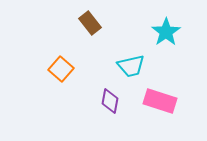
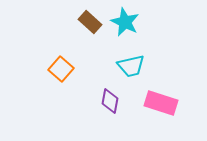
brown rectangle: moved 1 px up; rotated 10 degrees counterclockwise
cyan star: moved 41 px left, 10 px up; rotated 12 degrees counterclockwise
pink rectangle: moved 1 px right, 2 px down
